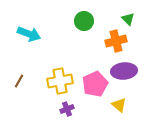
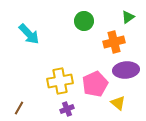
green triangle: moved 2 px up; rotated 40 degrees clockwise
cyan arrow: rotated 25 degrees clockwise
orange cross: moved 2 px left, 1 px down
purple ellipse: moved 2 px right, 1 px up
brown line: moved 27 px down
yellow triangle: moved 1 px left, 2 px up
